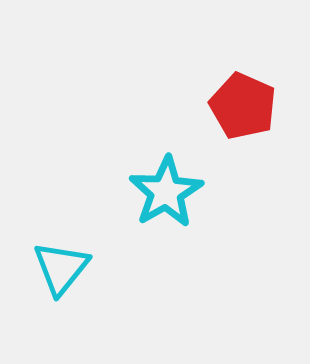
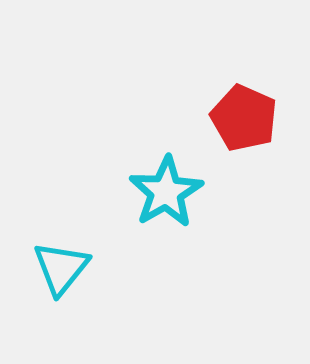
red pentagon: moved 1 px right, 12 px down
